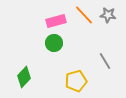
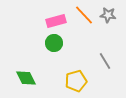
green diamond: moved 2 px right, 1 px down; rotated 70 degrees counterclockwise
